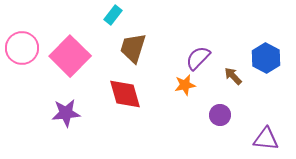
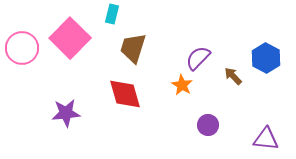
cyan rectangle: moved 1 px left, 1 px up; rotated 24 degrees counterclockwise
pink square: moved 18 px up
orange star: moved 3 px left; rotated 30 degrees counterclockwise
purple circle: moved 12 px left, 10 px down
